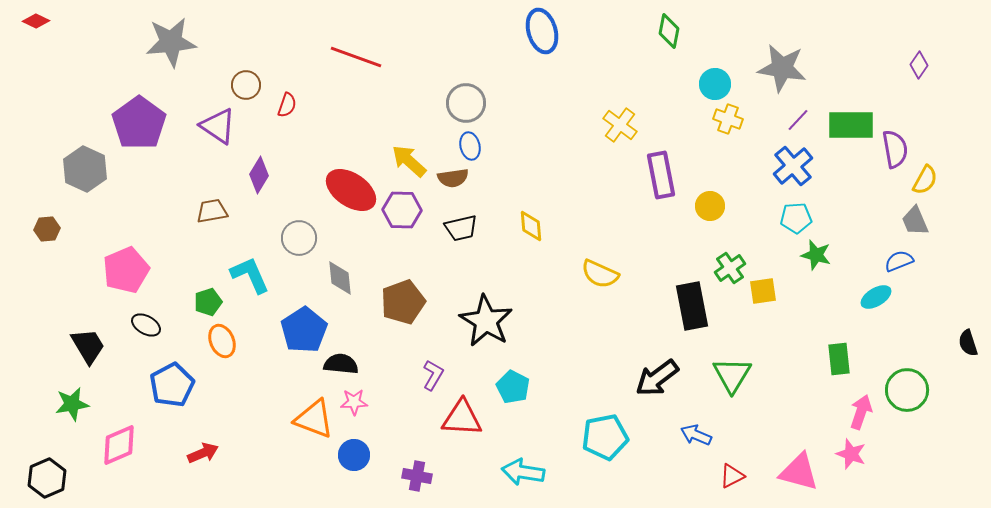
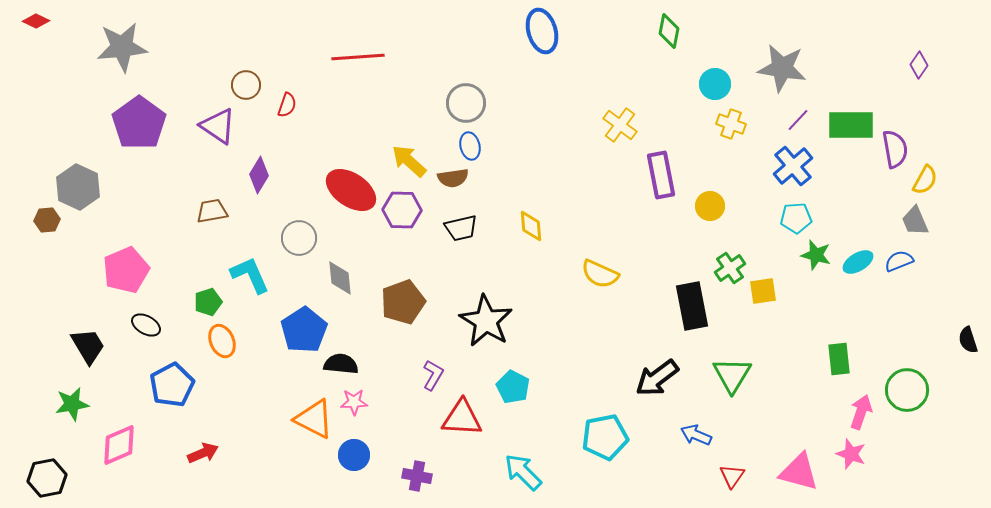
gray star at (171, 42): moved 49 px left, 5 px down
red line at (356, 57): moved 2 px right; rotated 24 degrees counterclockwise
yellow cross at (728, 119): moved 3 px right, 5 px down
gray hexagon at (85, 169): moved 7 px left, 18 px down
brown hexagon at (47, 229): moved 9 px up
cyan ellipse at (876, 297): moved 18 px left, 35 px up
black semicircle at (968, 343): moved 3 px up
orange triangle at (314, 419): rotated 6 degrees clockwise
cyan arrow at (523, 472): rotated 36 degrees clockwise
red triangle at (732, 476): rotated 28 degrees counterclockwise
black hexagon at (47, 478): rotated 12 degrees clockwise
